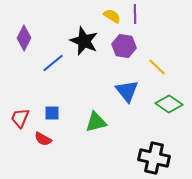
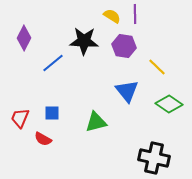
black star: rotated 20 degrees counterclockwise
